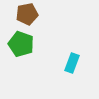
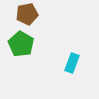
green pentagon: rotated 10 degrees clockwise
